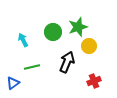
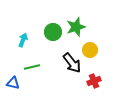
green star: moved 2 px left
cyan arrow: rotated 48 degrees clockwise
yellow circle: moved 1 px right, 4 px down
black arrow: moved 5 px right, 1 px down; rotated 120 degrees clockwise
blue triangle: rotated 48 degrees clockwise
